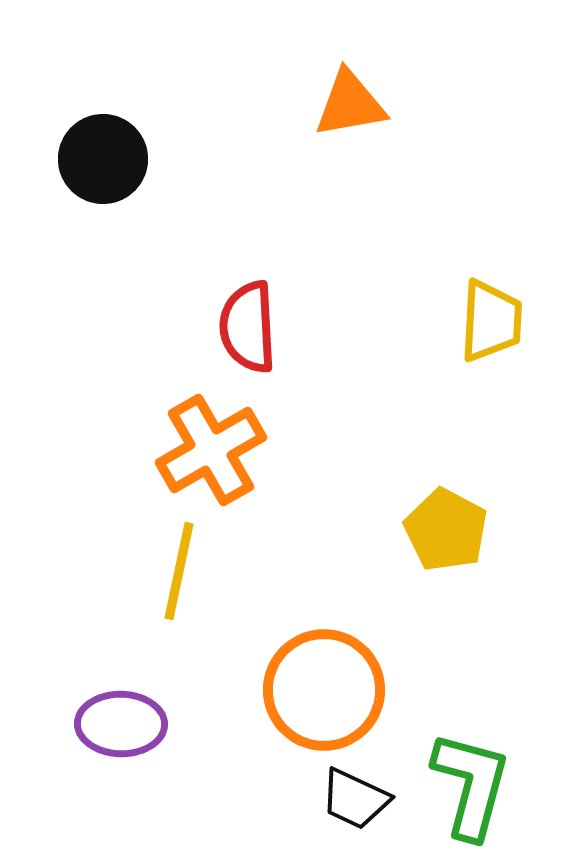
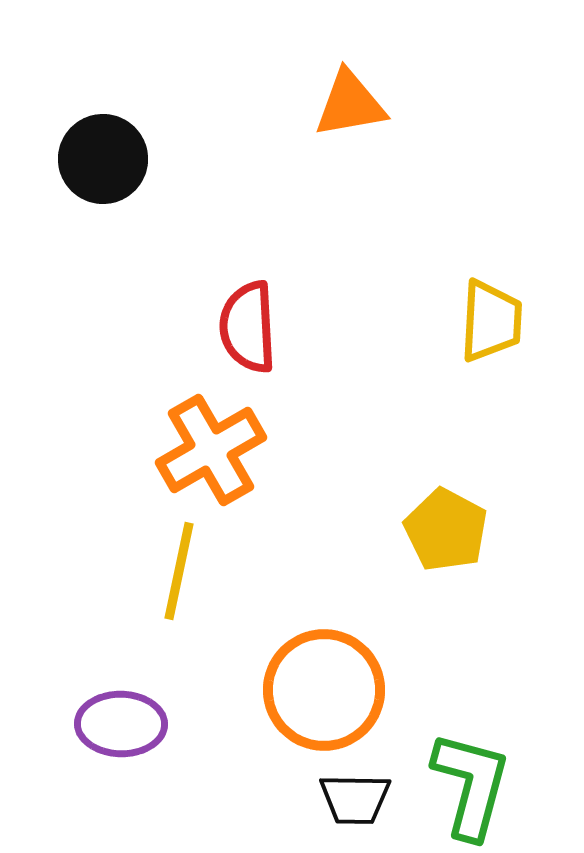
black trapezoid: rotated 24 degrees counterclockwise
